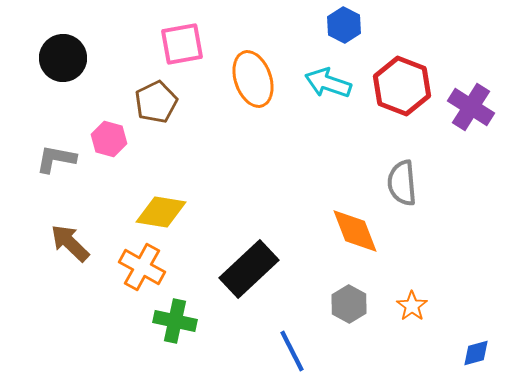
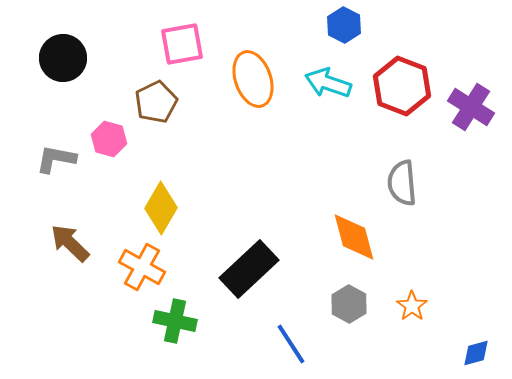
yellow diamond: moved 4 px up; rotated 69 degrees counterclockwise
orange diamond: moved 1 px left, 6 px down; rotated 6 degrees clockwise
blue line: moved 1 px left, 7 px up; rotated 6 degrees counterclockwise
